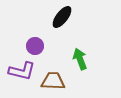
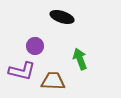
black ellipse: rotated 70 degrees clockwise
